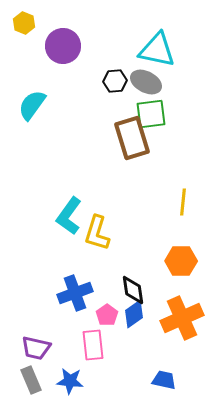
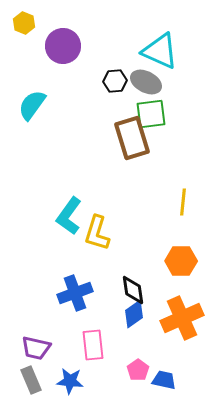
cyan triangle: moved 3 px right, 1 px down; rotated 12 degrees clockwise
pink pentagon: moved 31 px right, 55 px down
